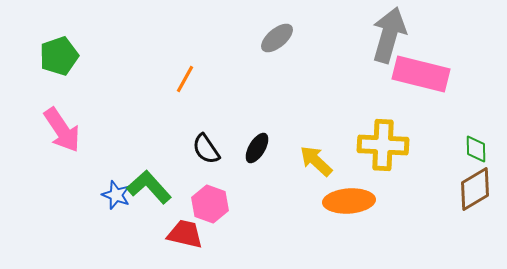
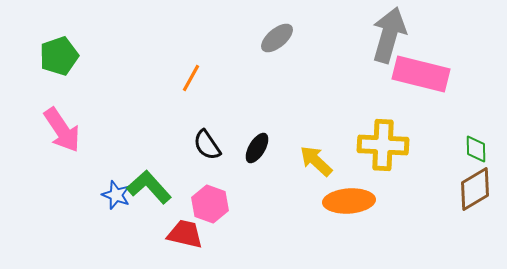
orange line: moved 6 px right, 1 px up
black semicircle: moved 1 px right, 4 px up
